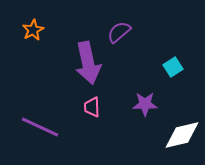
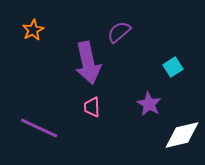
purple star: moved 4 px right; rotated 30 degrees clockwise
purple line: moved 1 px left, 1 px down
